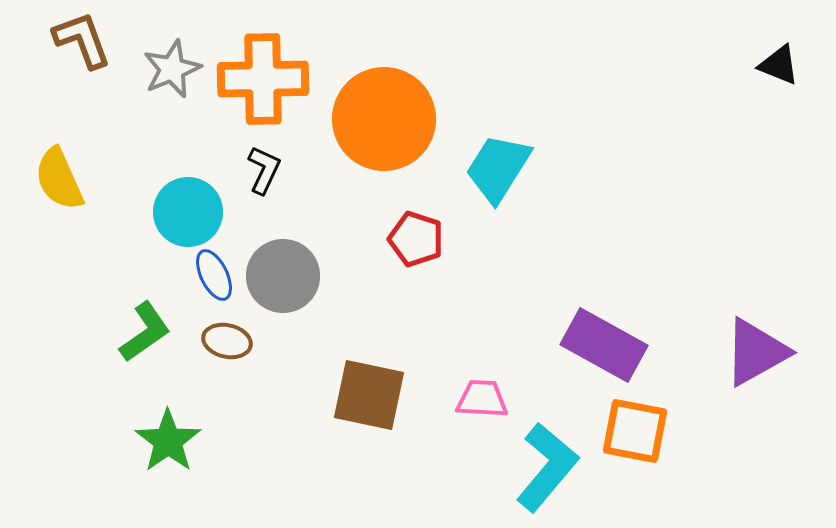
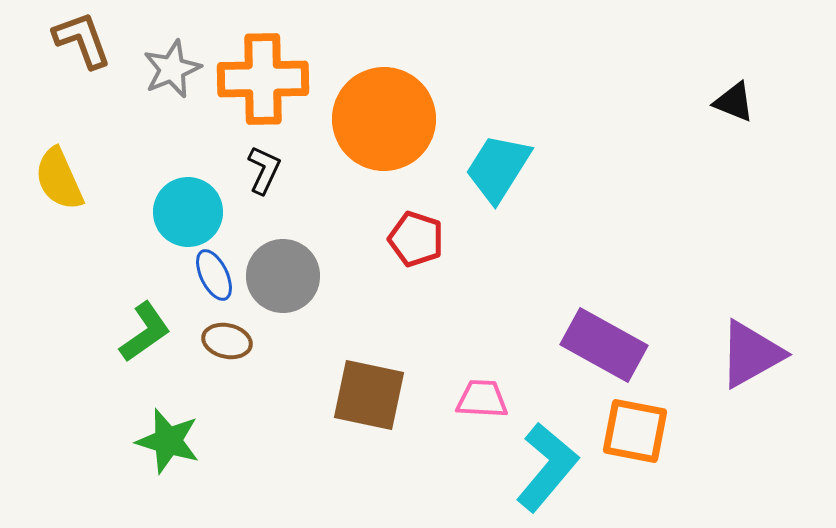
black triangle: moved 45 px left, 37 px down
purple triangle: moved 5 px left, 2 px down
green star: rotated 20 degrees counterclockwise
